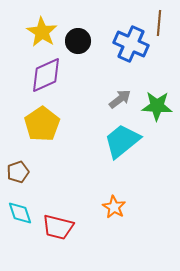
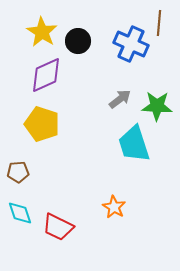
yellow pentagon: rotated 20 degrees counterclockwise
cyan trapezoid: moved 12 px right, 3 px down; rotated 69 degrees counterclockwise
brown pentagon: rotated 15 degrees clockwise
red trapezoid: rotated 12 degrees clockwise
